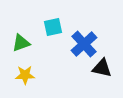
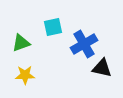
blue cross: rotated 12 degrees clockwise
